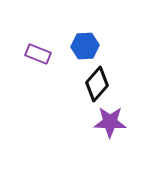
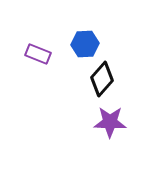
blue hexagon: moved 2 px up
black diamond: moved 5 px right, 5 px up
